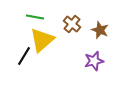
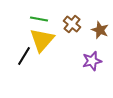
green line: moved 4 px right, 2 px down
yellow triangle: rotated 8 degrees counterclockwise
purple star: moved 2 px left
